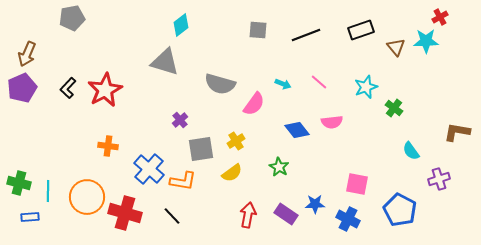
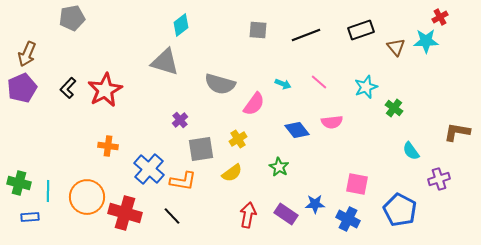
yellow cross at (236, 141): moved 2 px right, 2 px up
